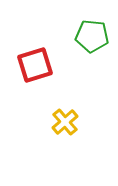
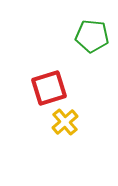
red square: moved 14 px right, 23 px down
